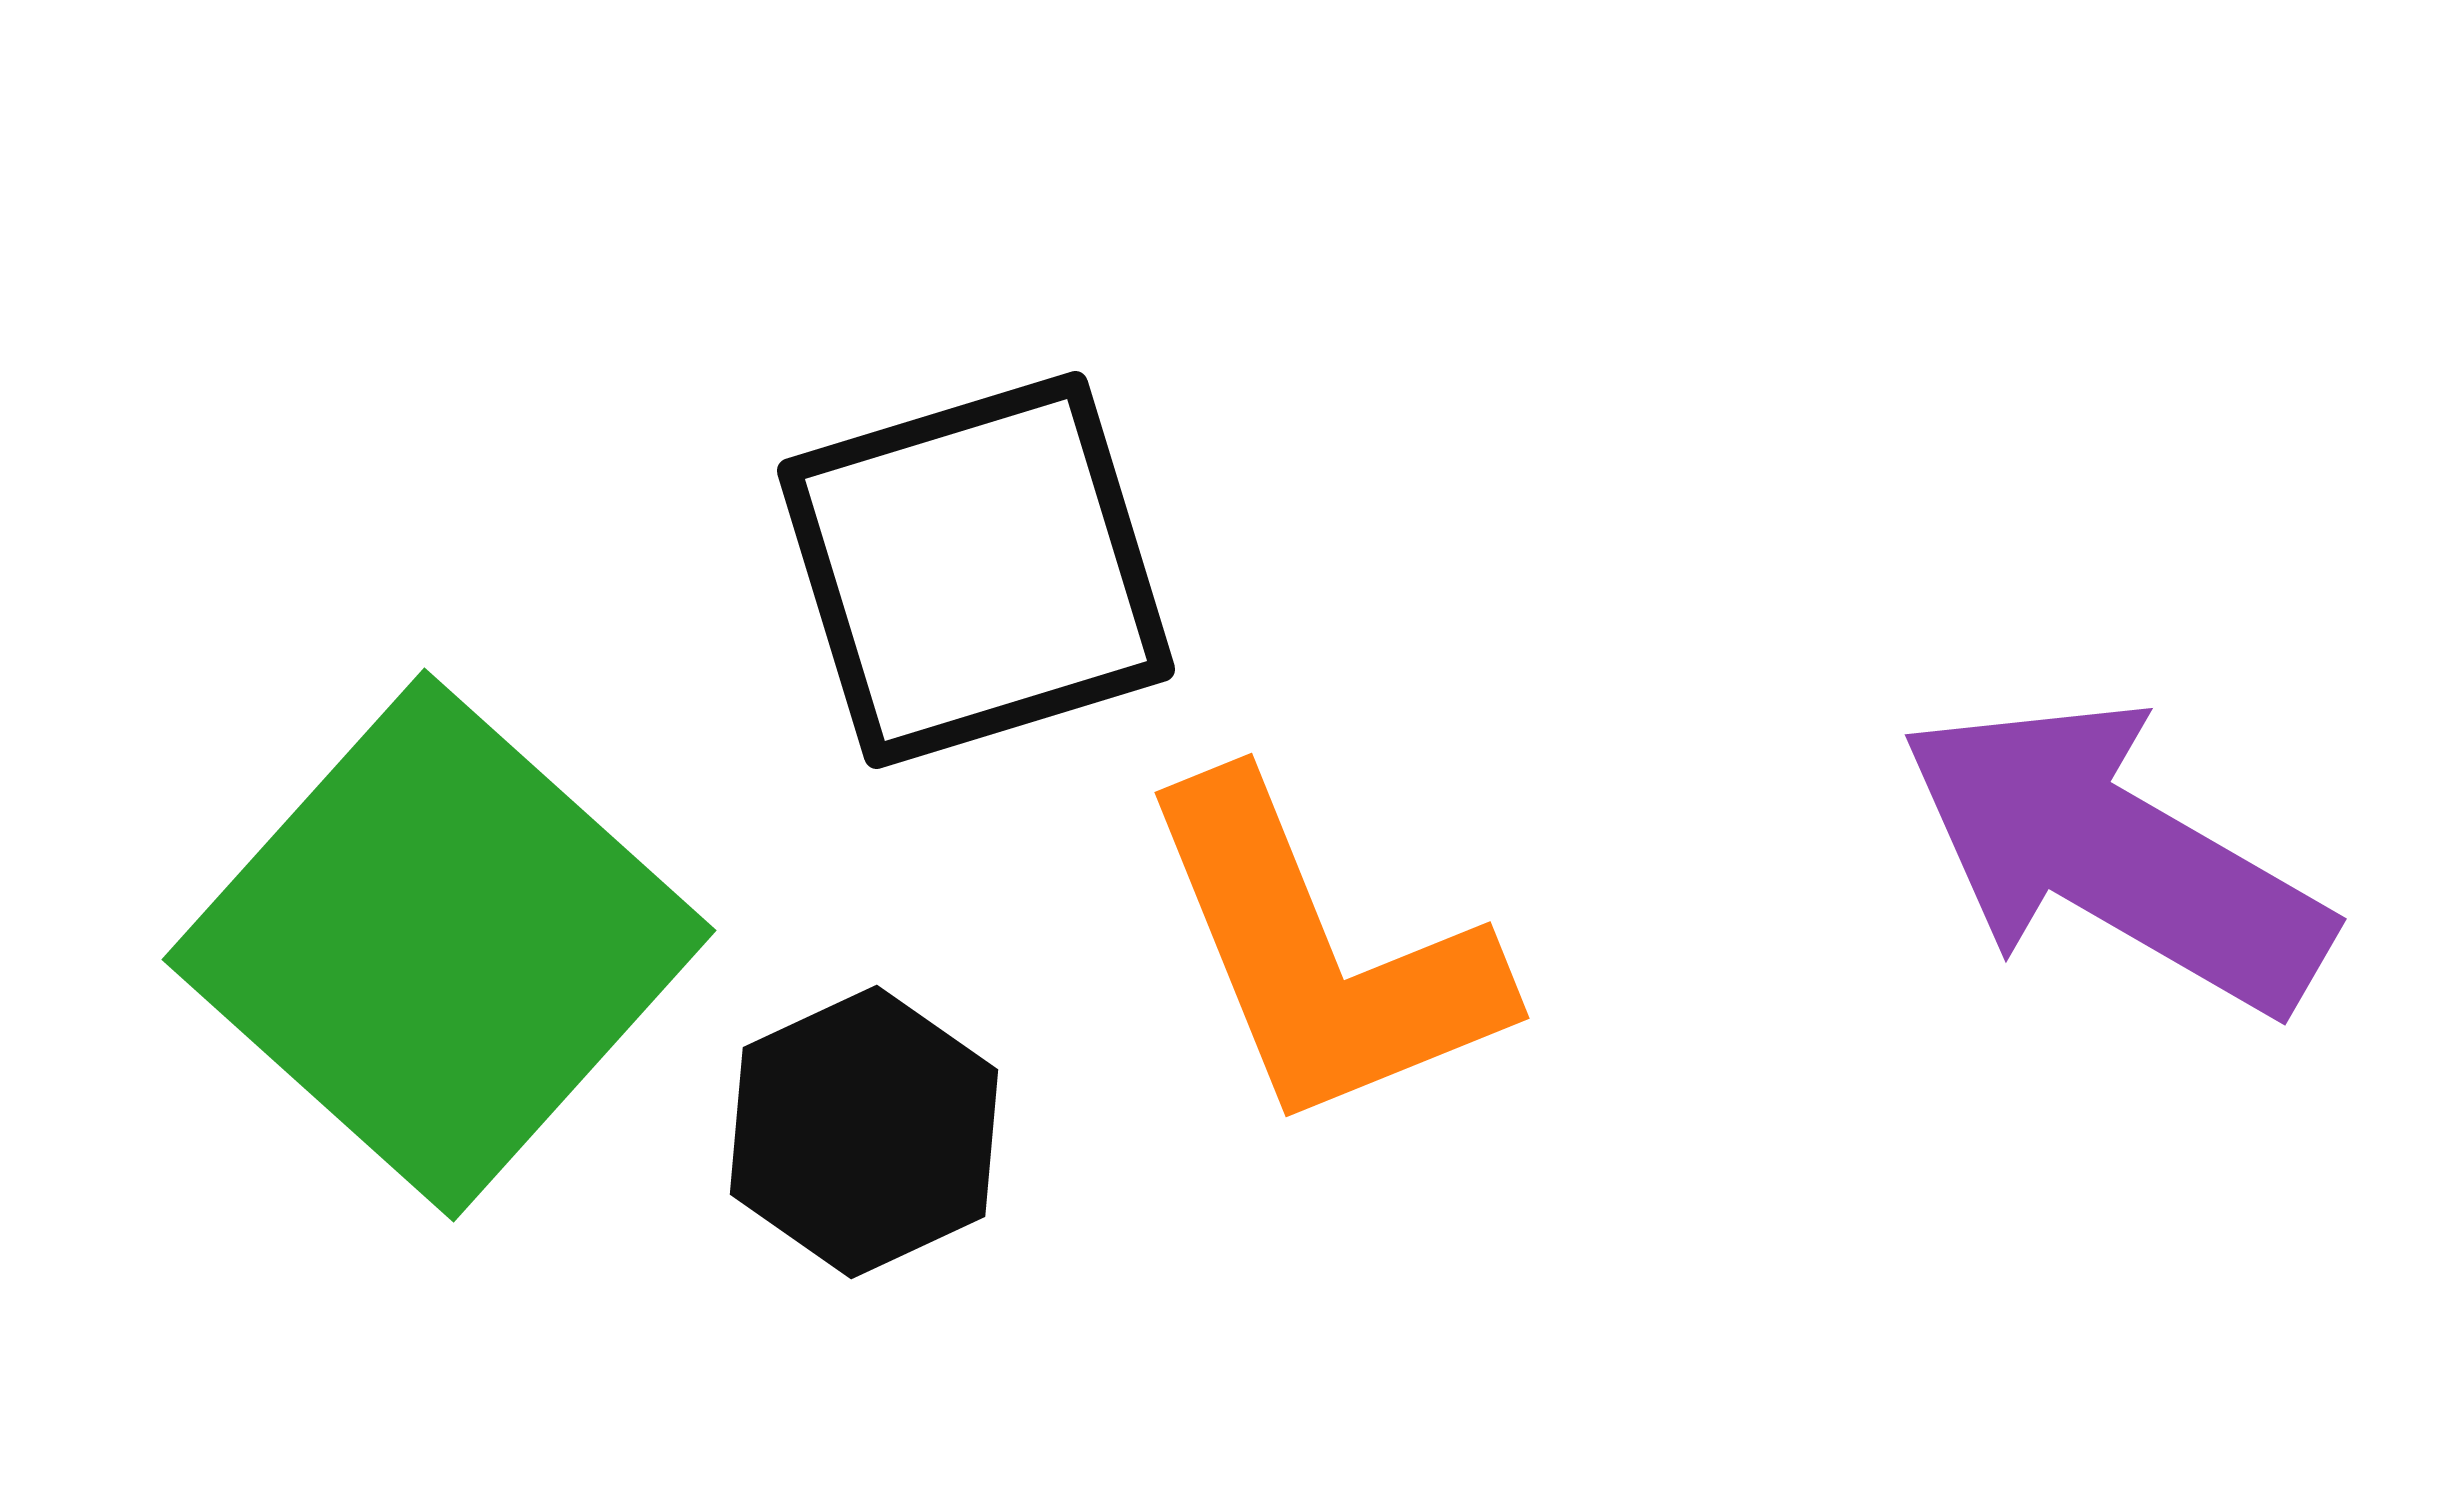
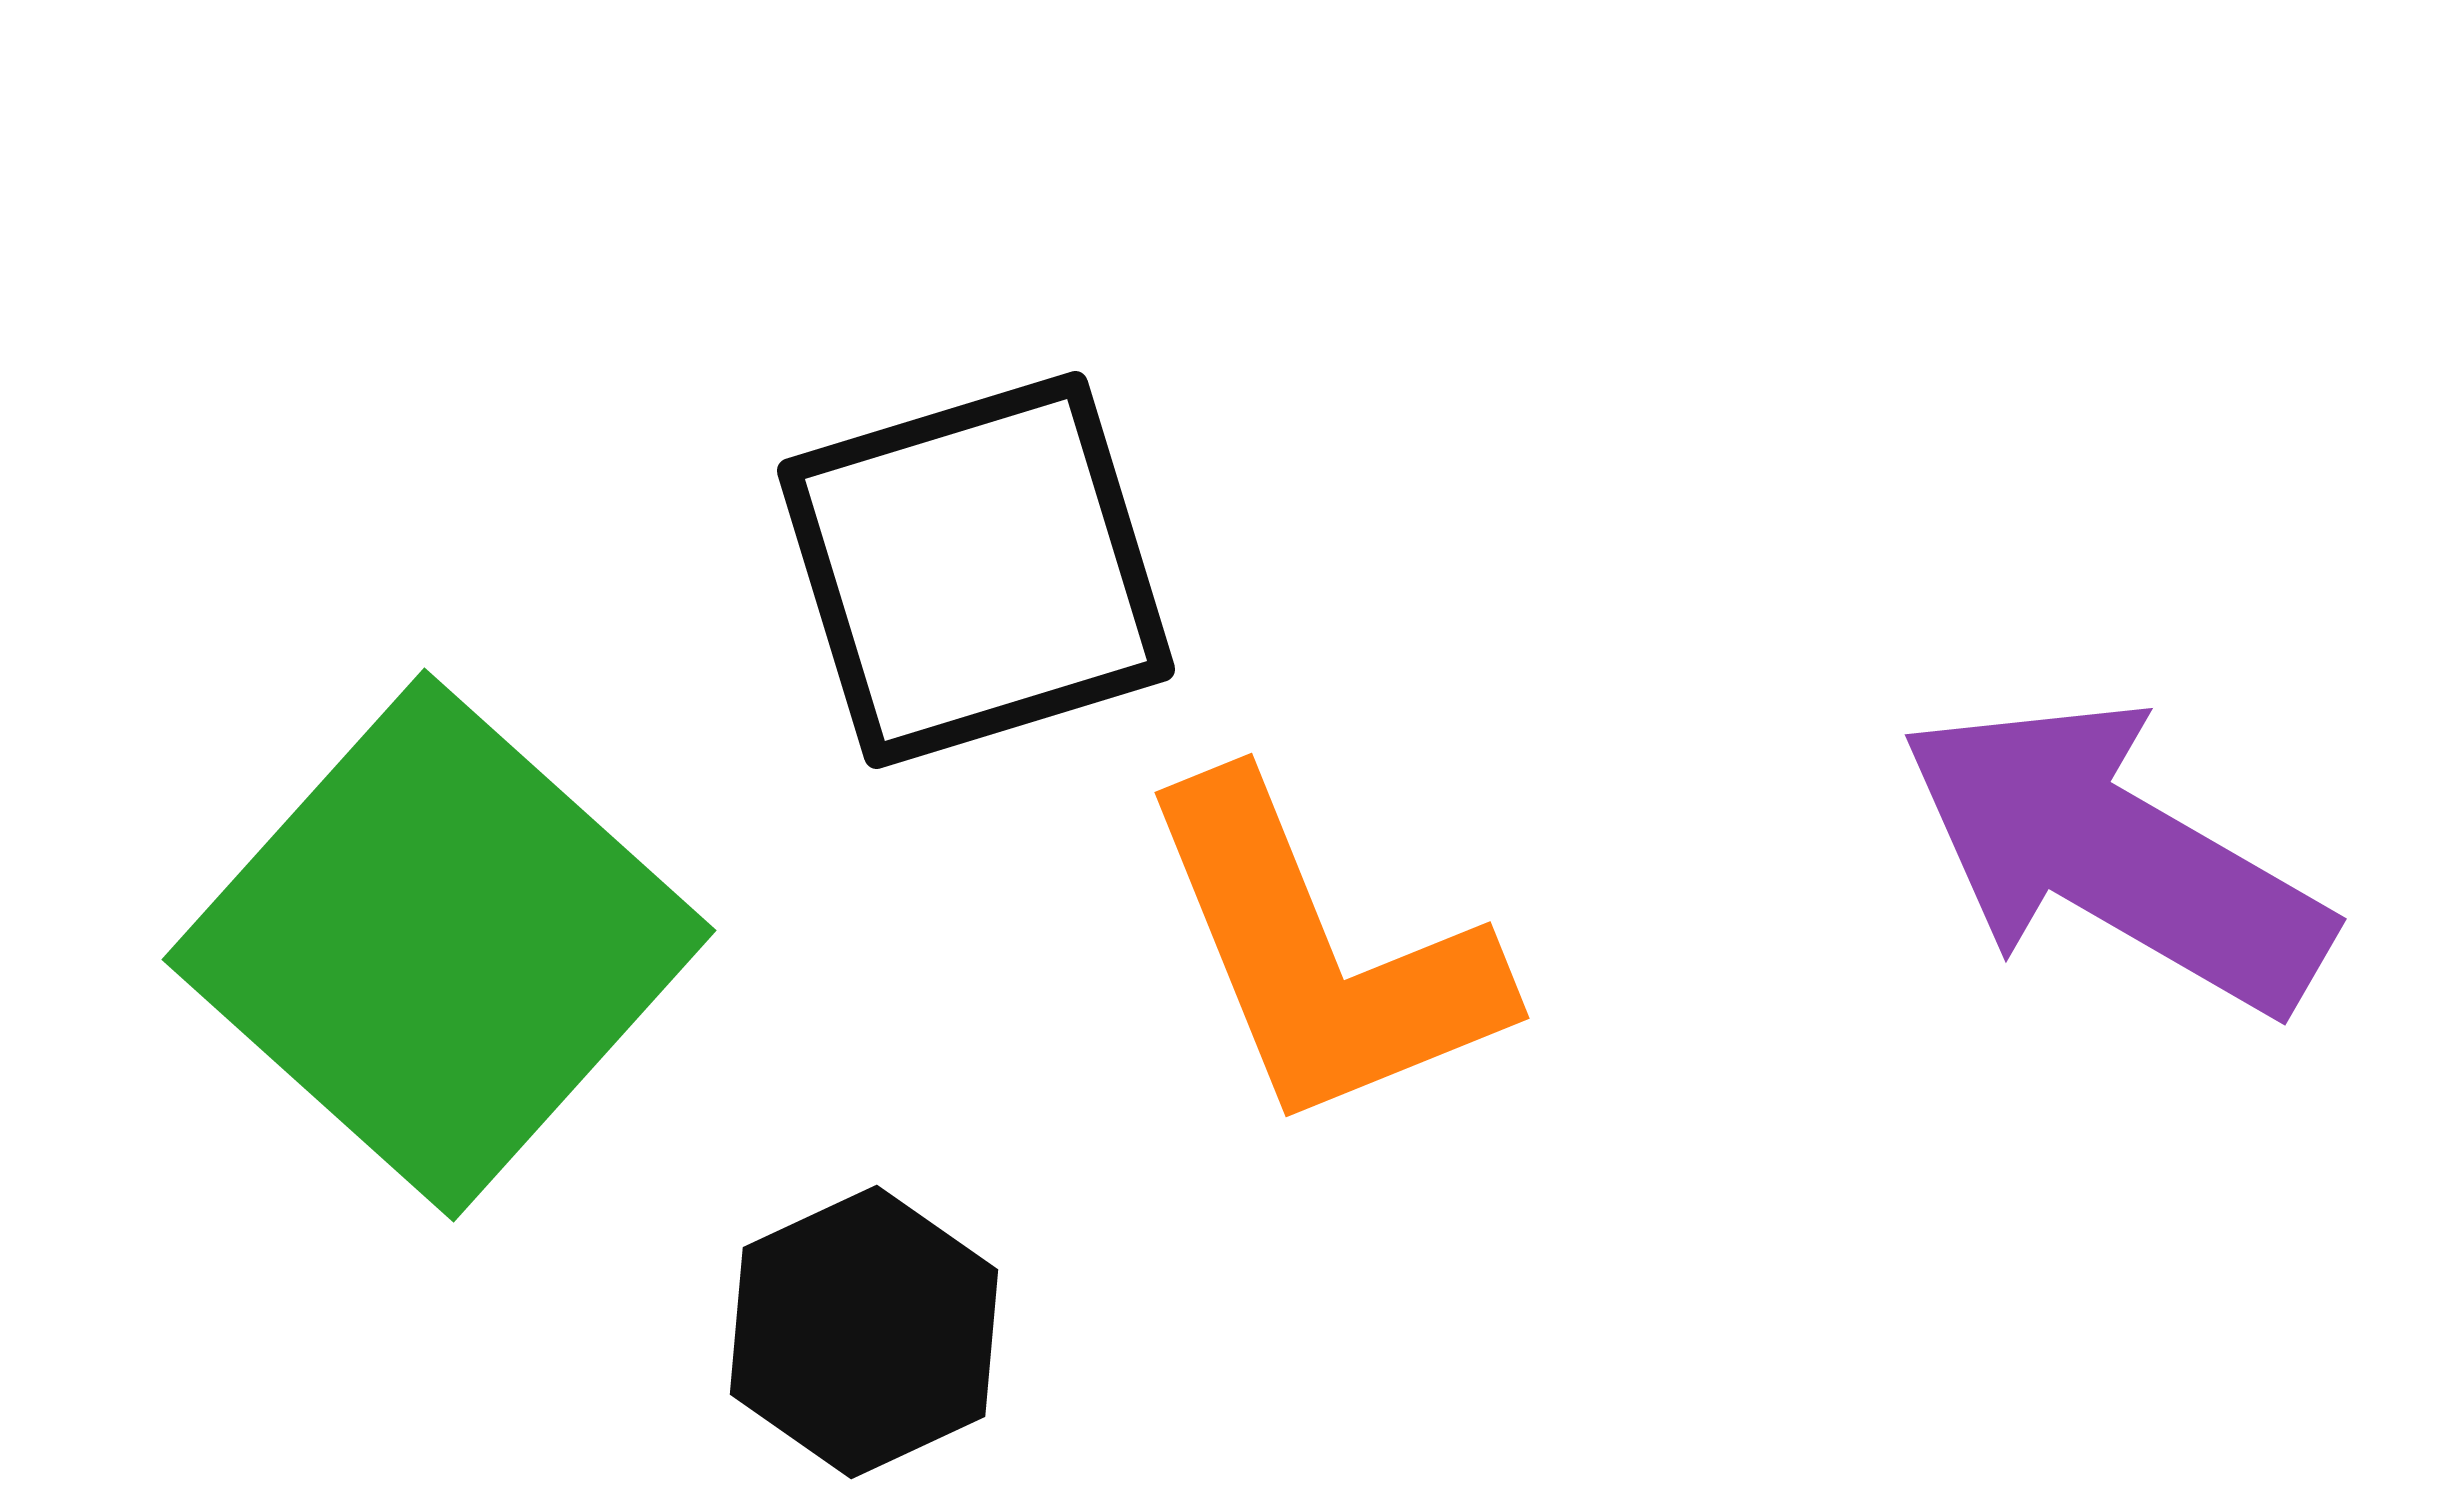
black hexagon: moved 200 px down
